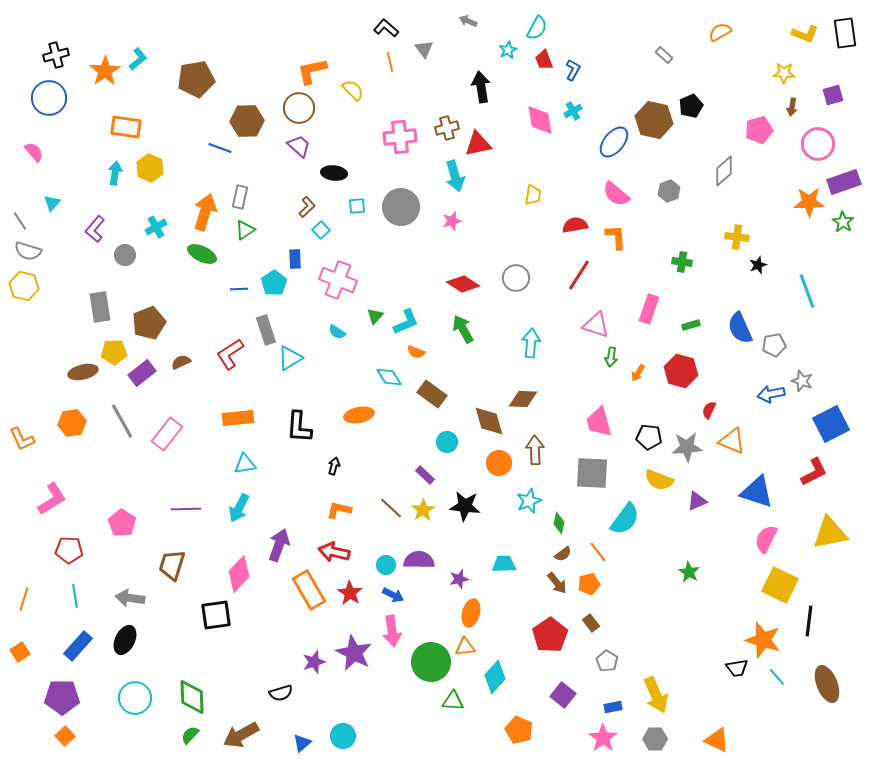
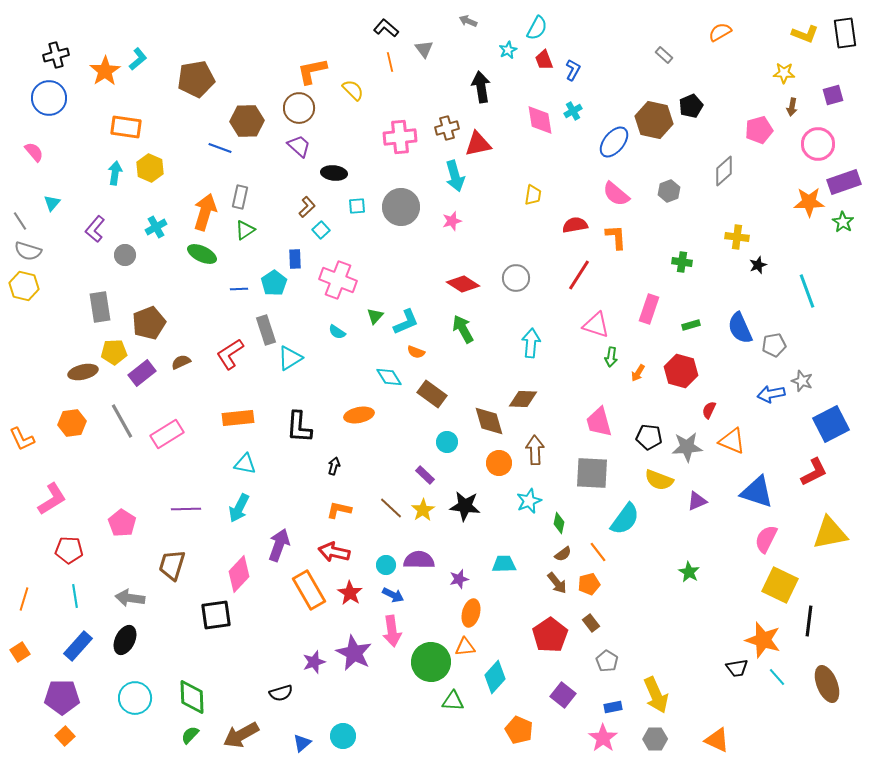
pink rectangle at (167, 434): rotated 20 degrees clockwise
cyan triangle at (245, 464): rotated 20 degrees clockwise
